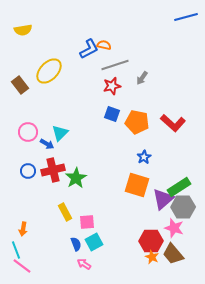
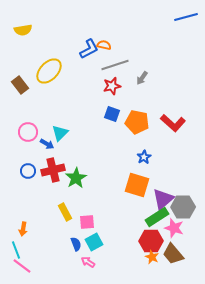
green rectangle: moved 22 px left, 30 px down
pink arrow: moved 4 px right, 2 px up
